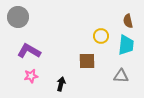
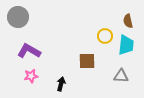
yellow circle: moved 4 px right
